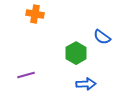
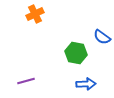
orange cross: rotated 36 degrees counterclockwise
green hexagon: rotated 20 degrees counterclockwise
purple line: moved 6 px down
